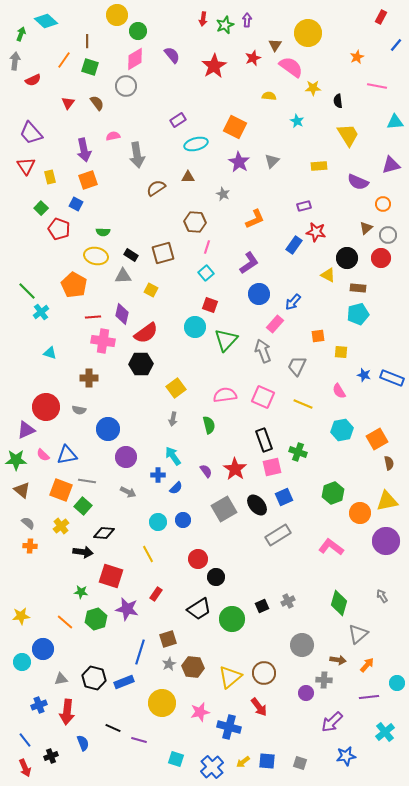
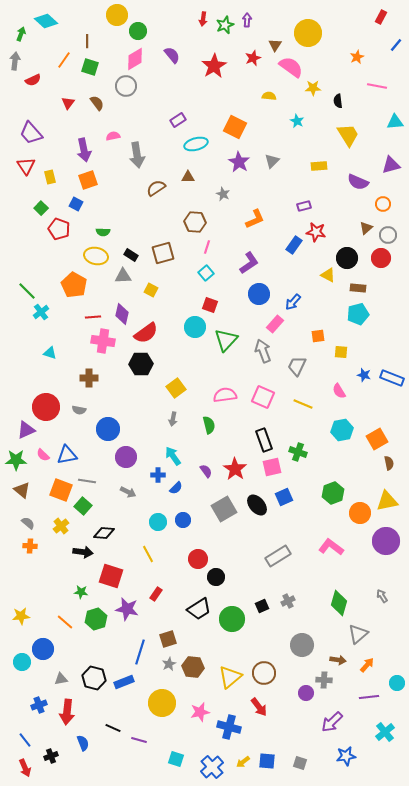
gray rectangle at (278, 535): moved 21 px down
